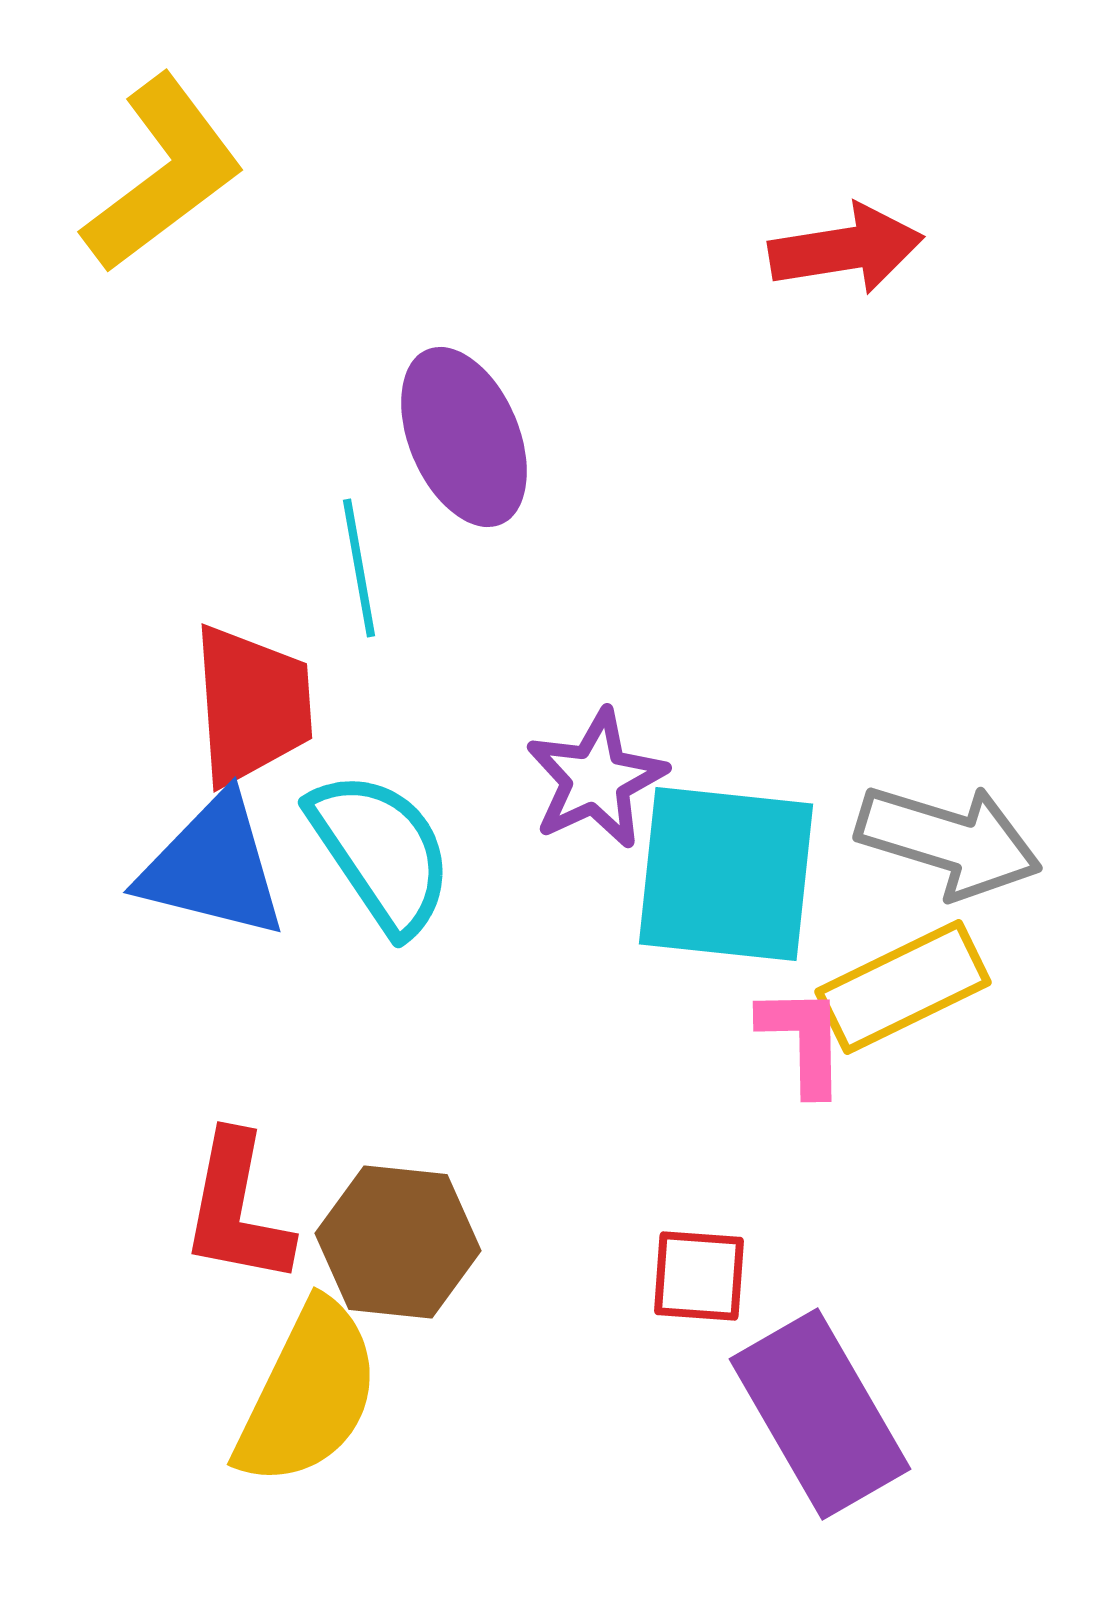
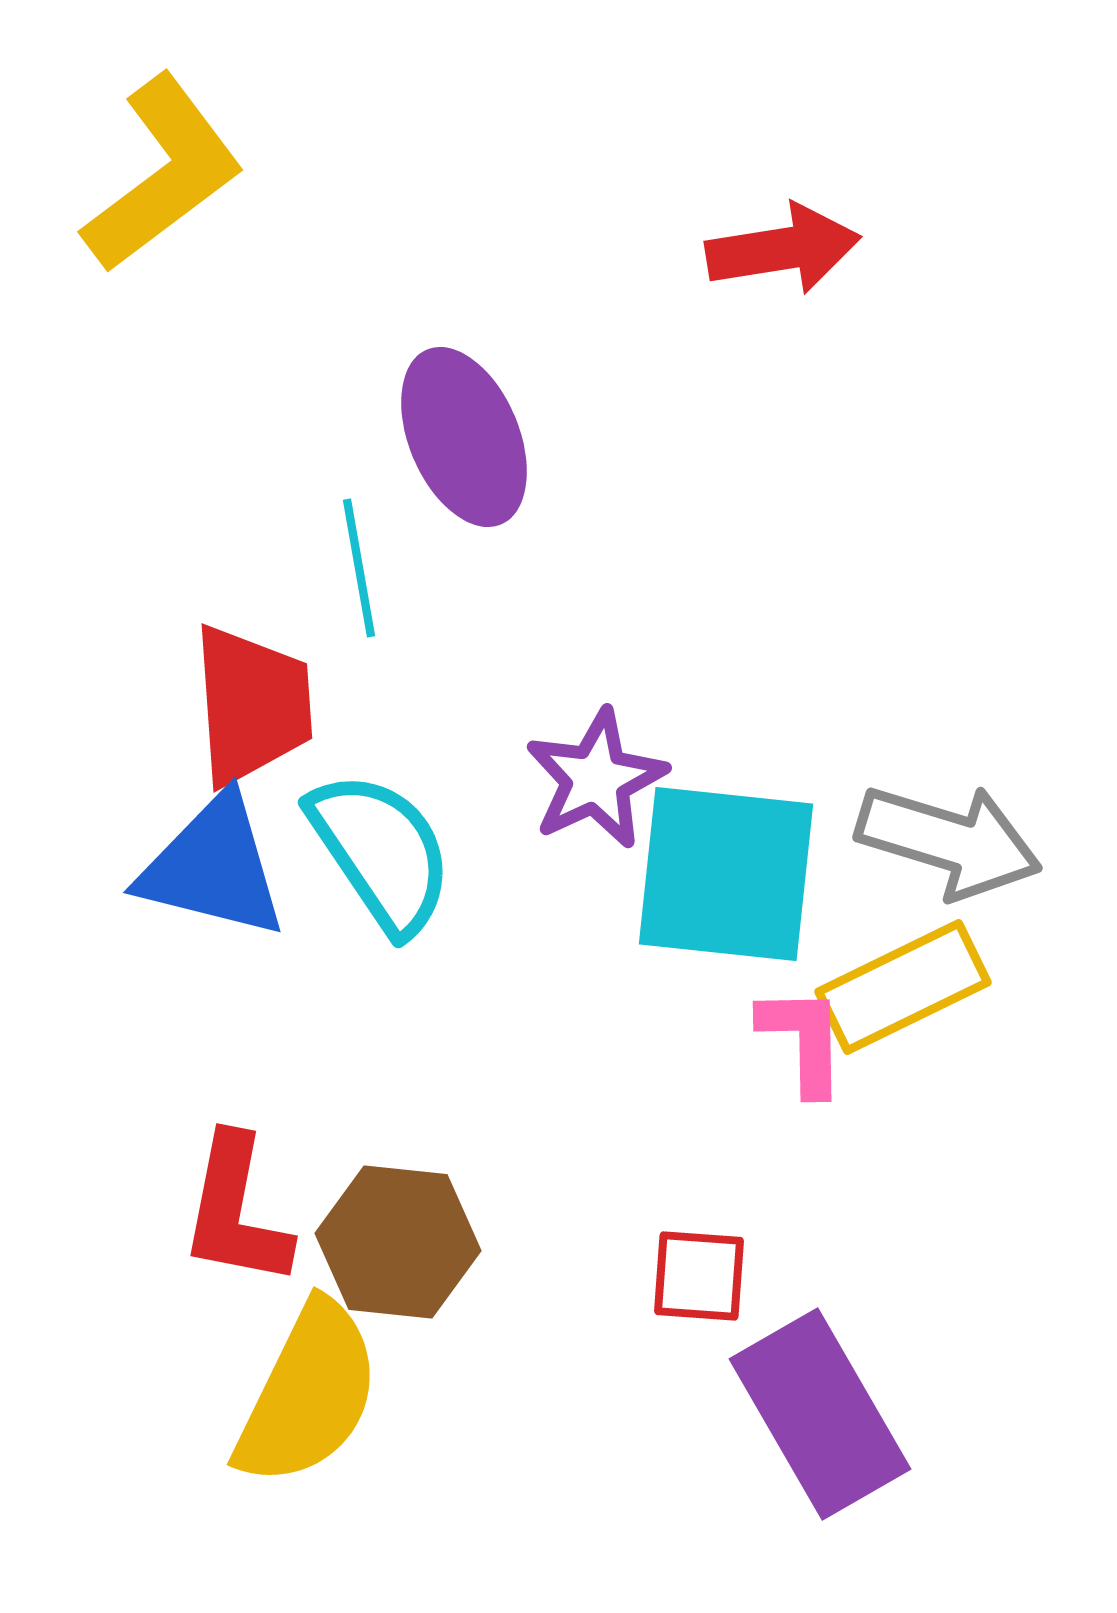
red arrow: moved 63 px left
red L-shape: moved 1 px left, 2 px down
